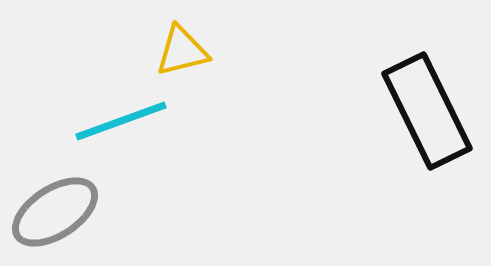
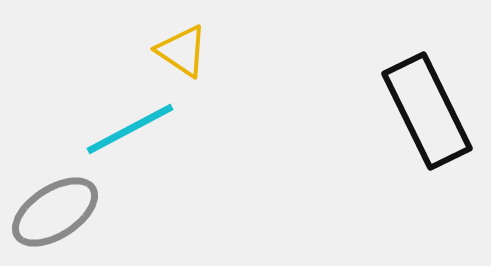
yellow triangle: rotated 48 degrees clockwise
cyan line: moved 9 px right, 8 px down; rotated 8 degrees counterclockwise
